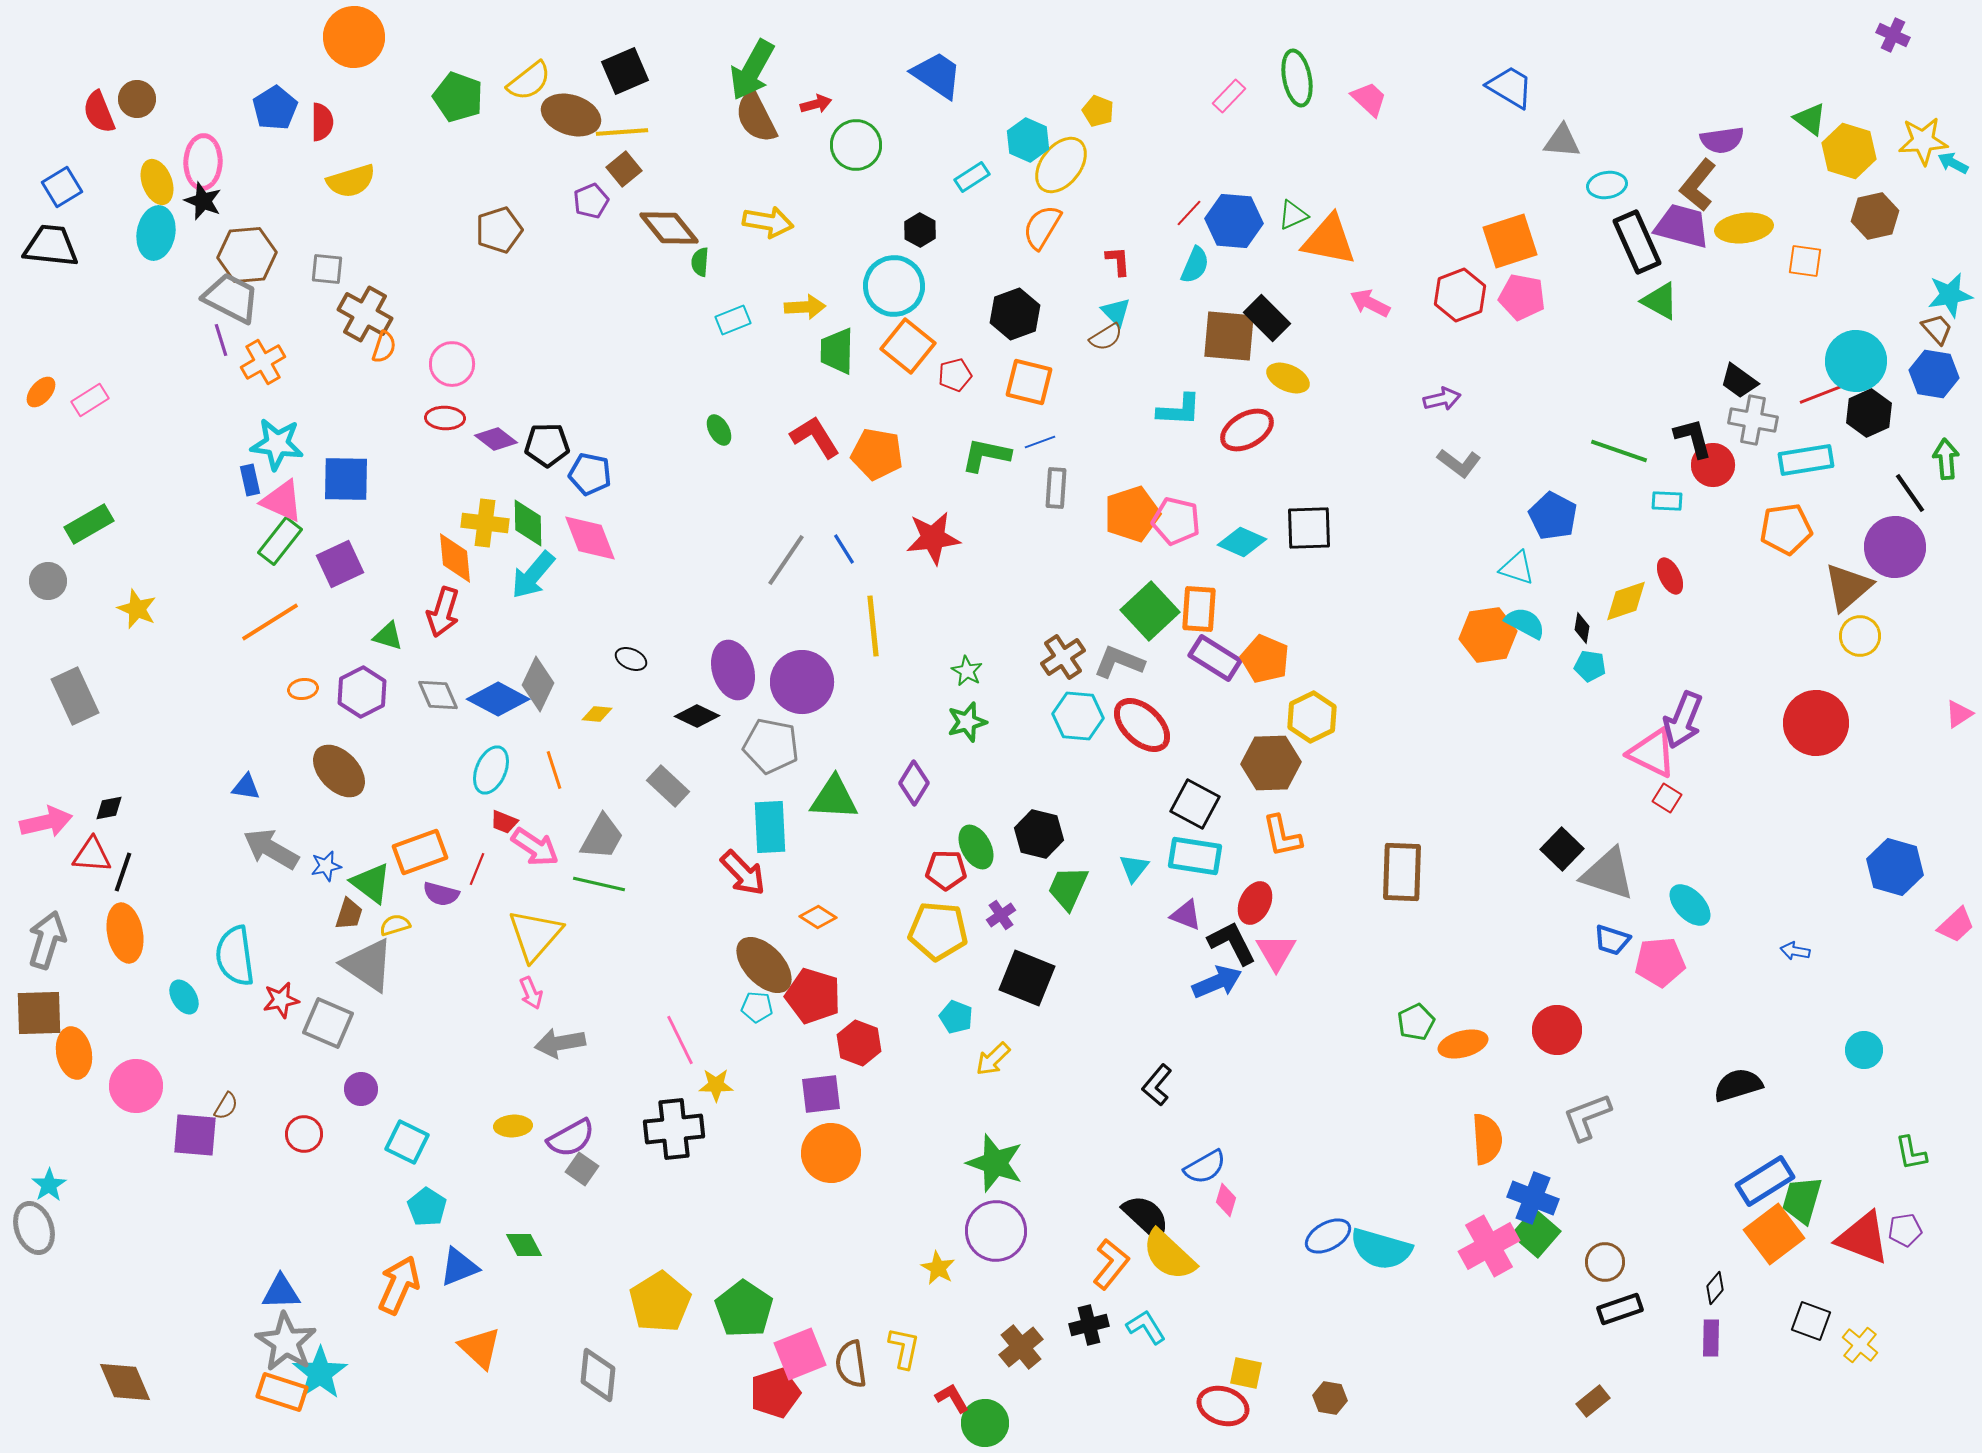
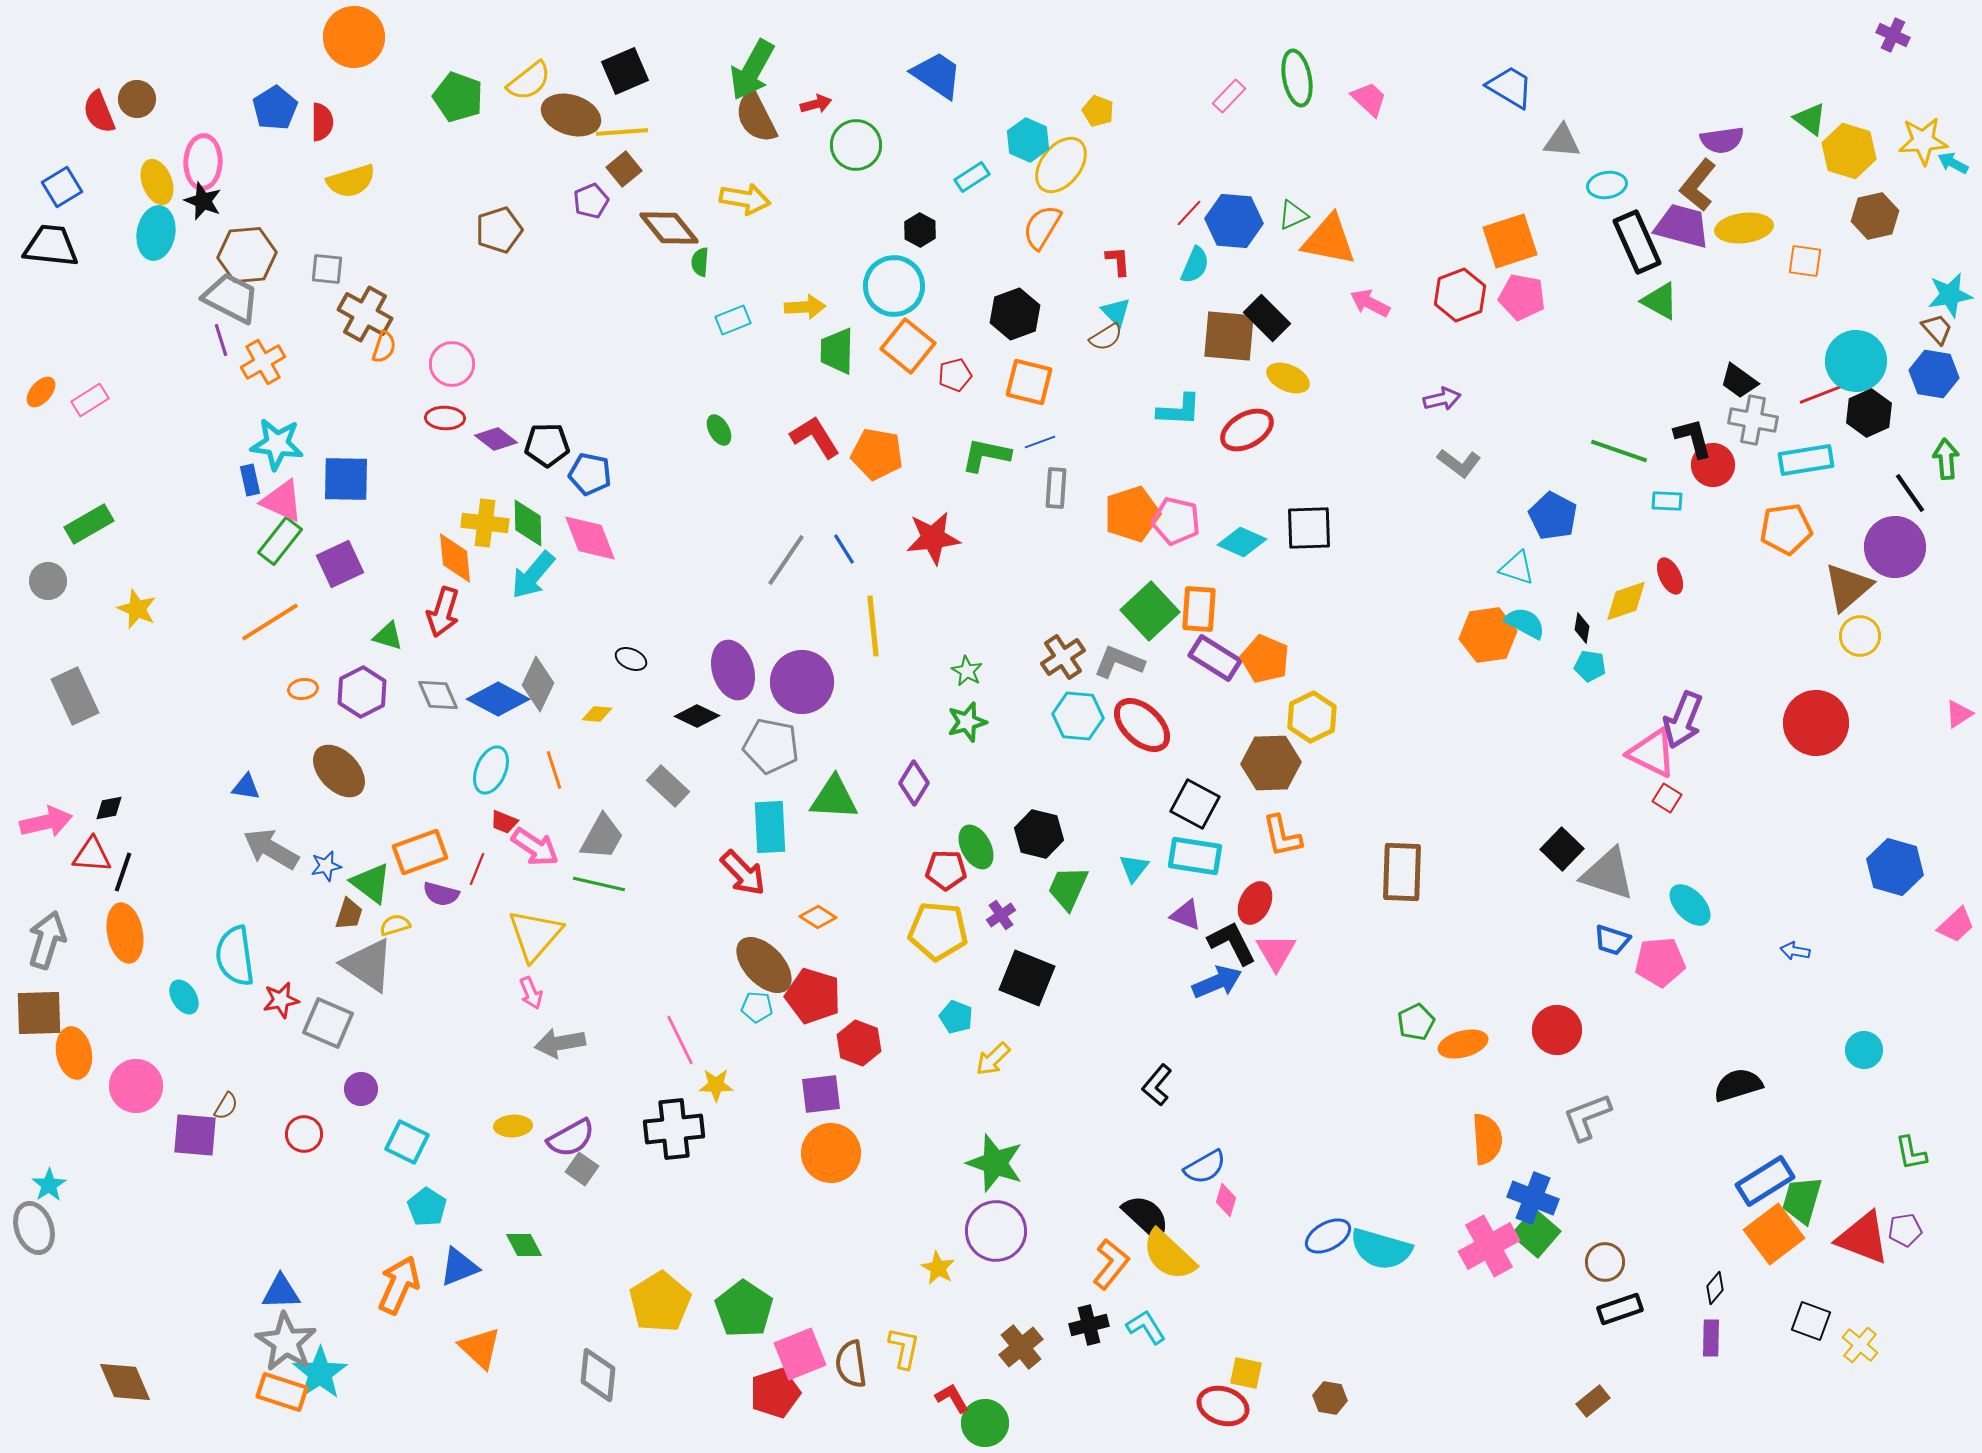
yellow arrow at (768, 222): moved 23 px left, 23 px up
